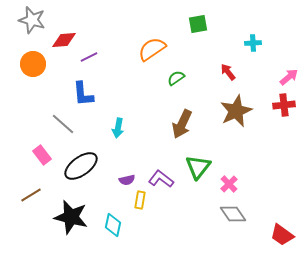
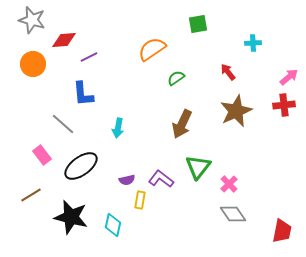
red trapezoid: moved 4 px up; rotated 115 degrees counterclockwise
